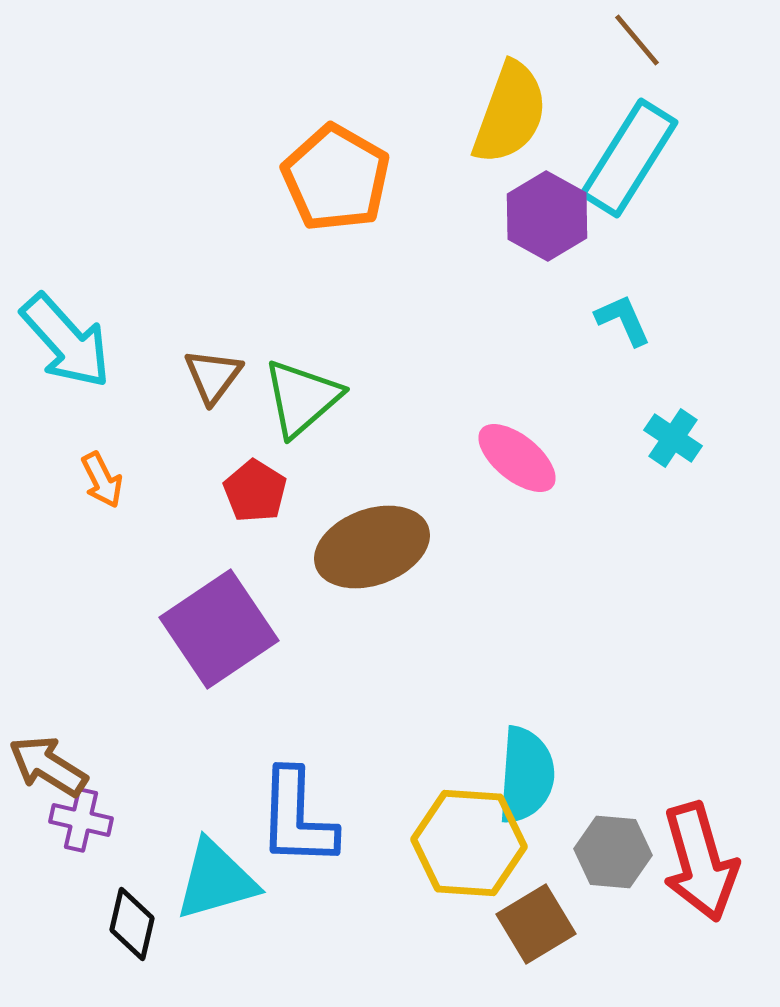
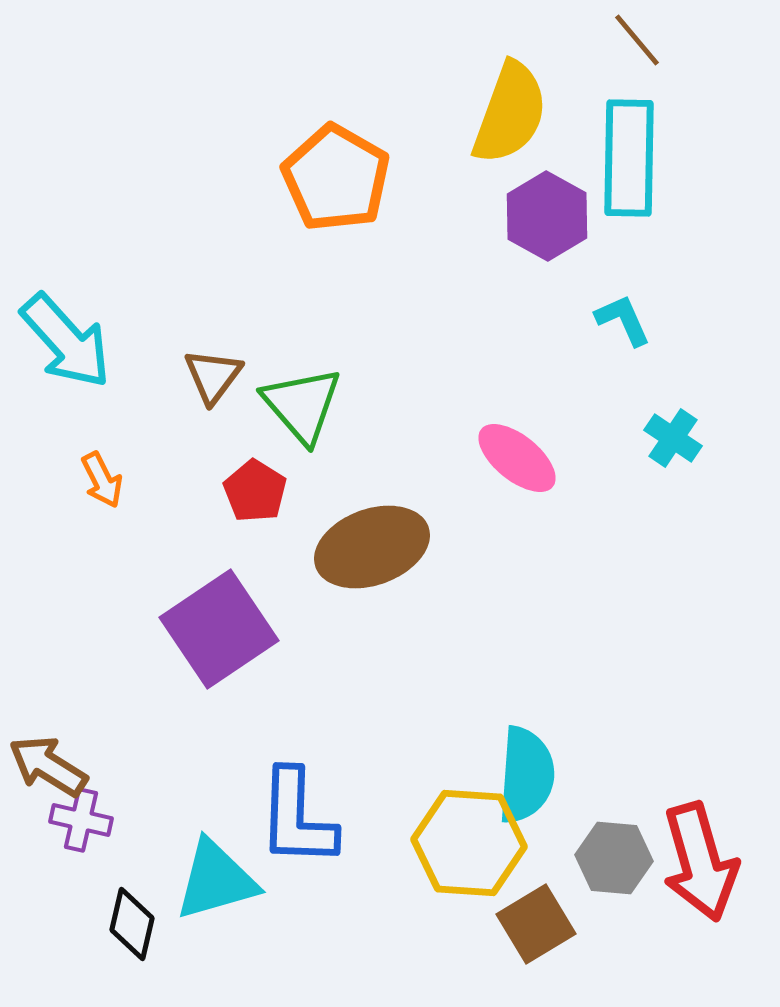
cyan rectangle: rotated 31 degrees counterclockwise
green triangle: moved 7 px down; rotated 30 degrees counterclockwise
gray hexagon: moved 1 px right, 6 px down
